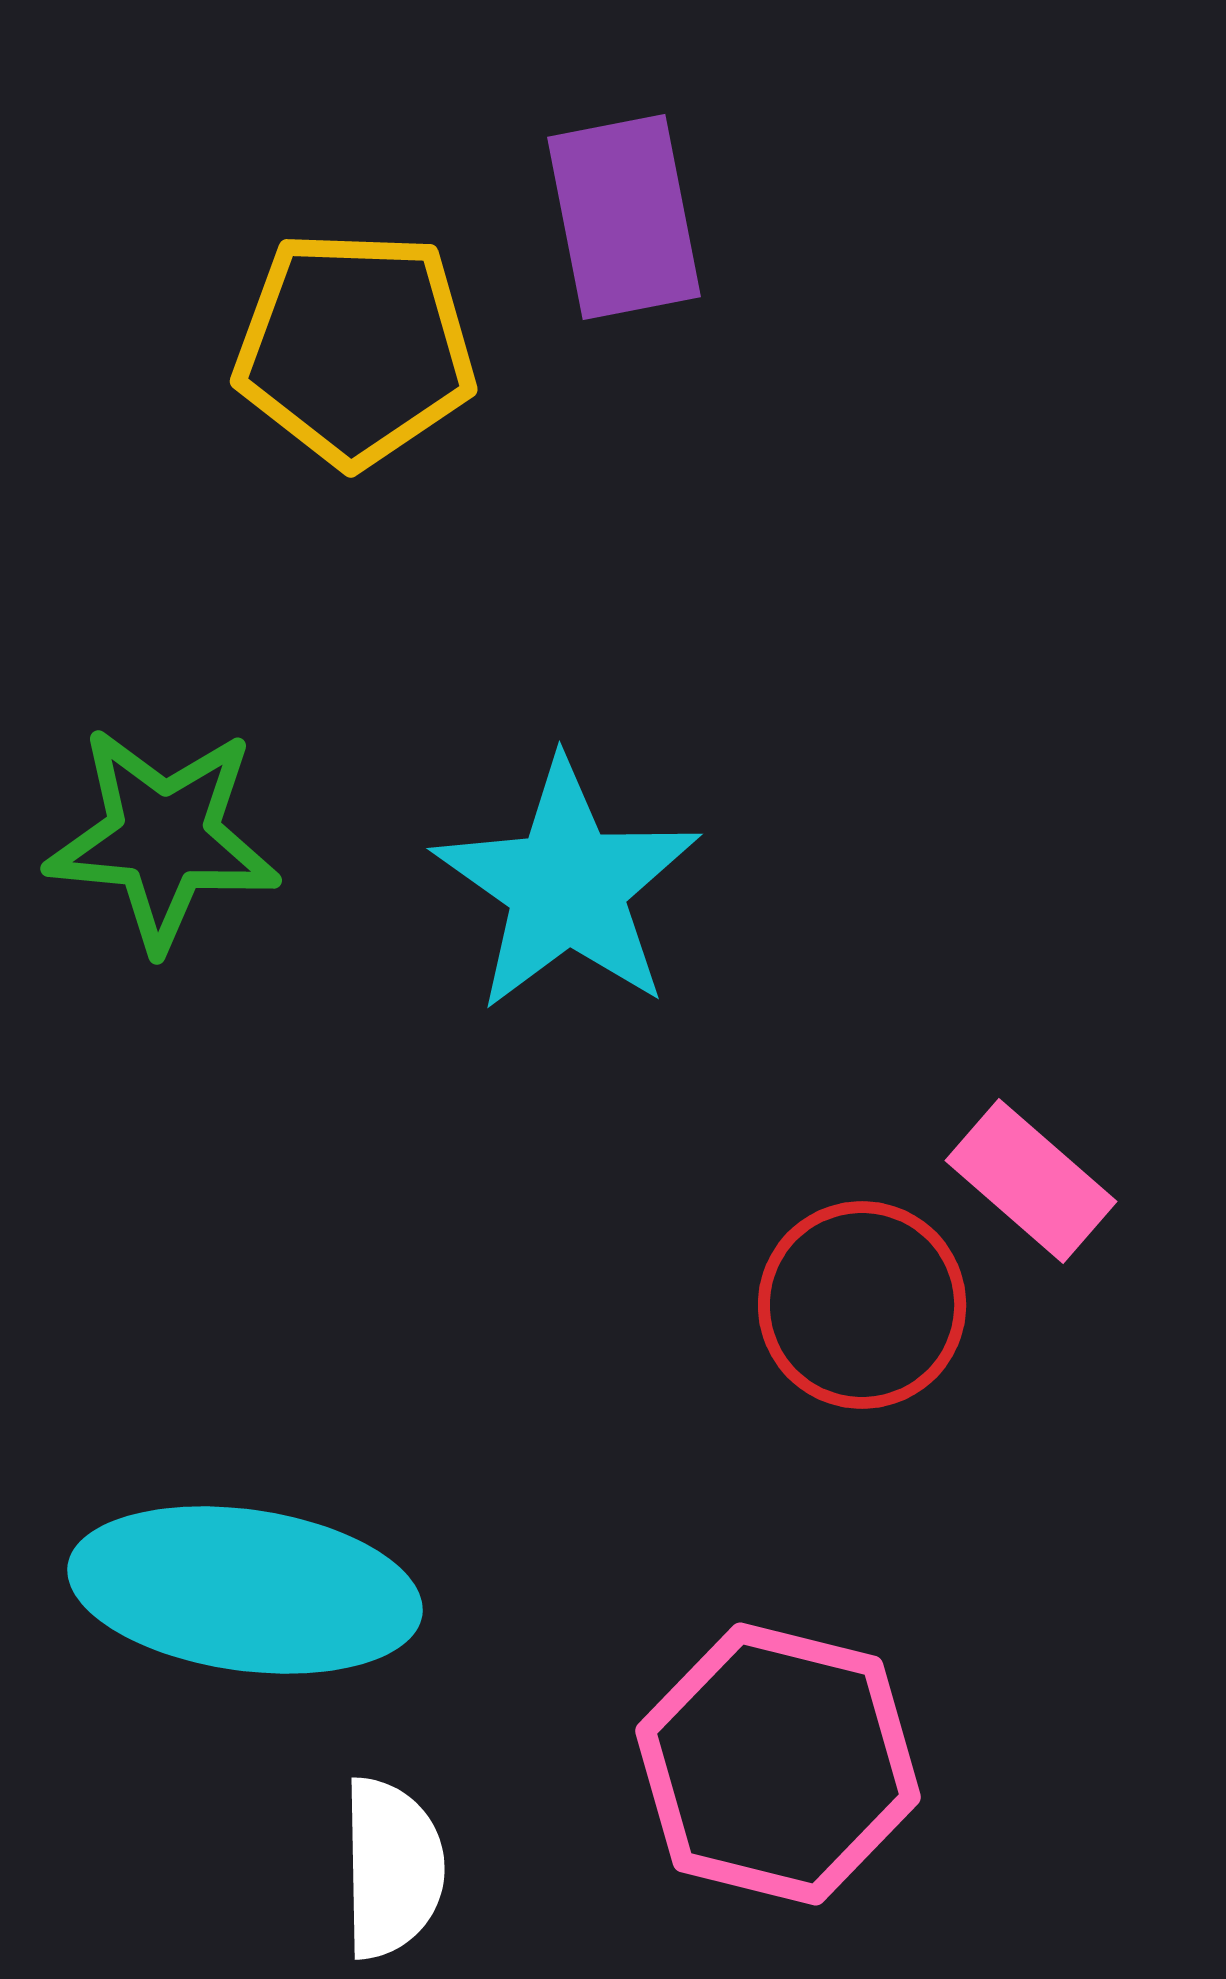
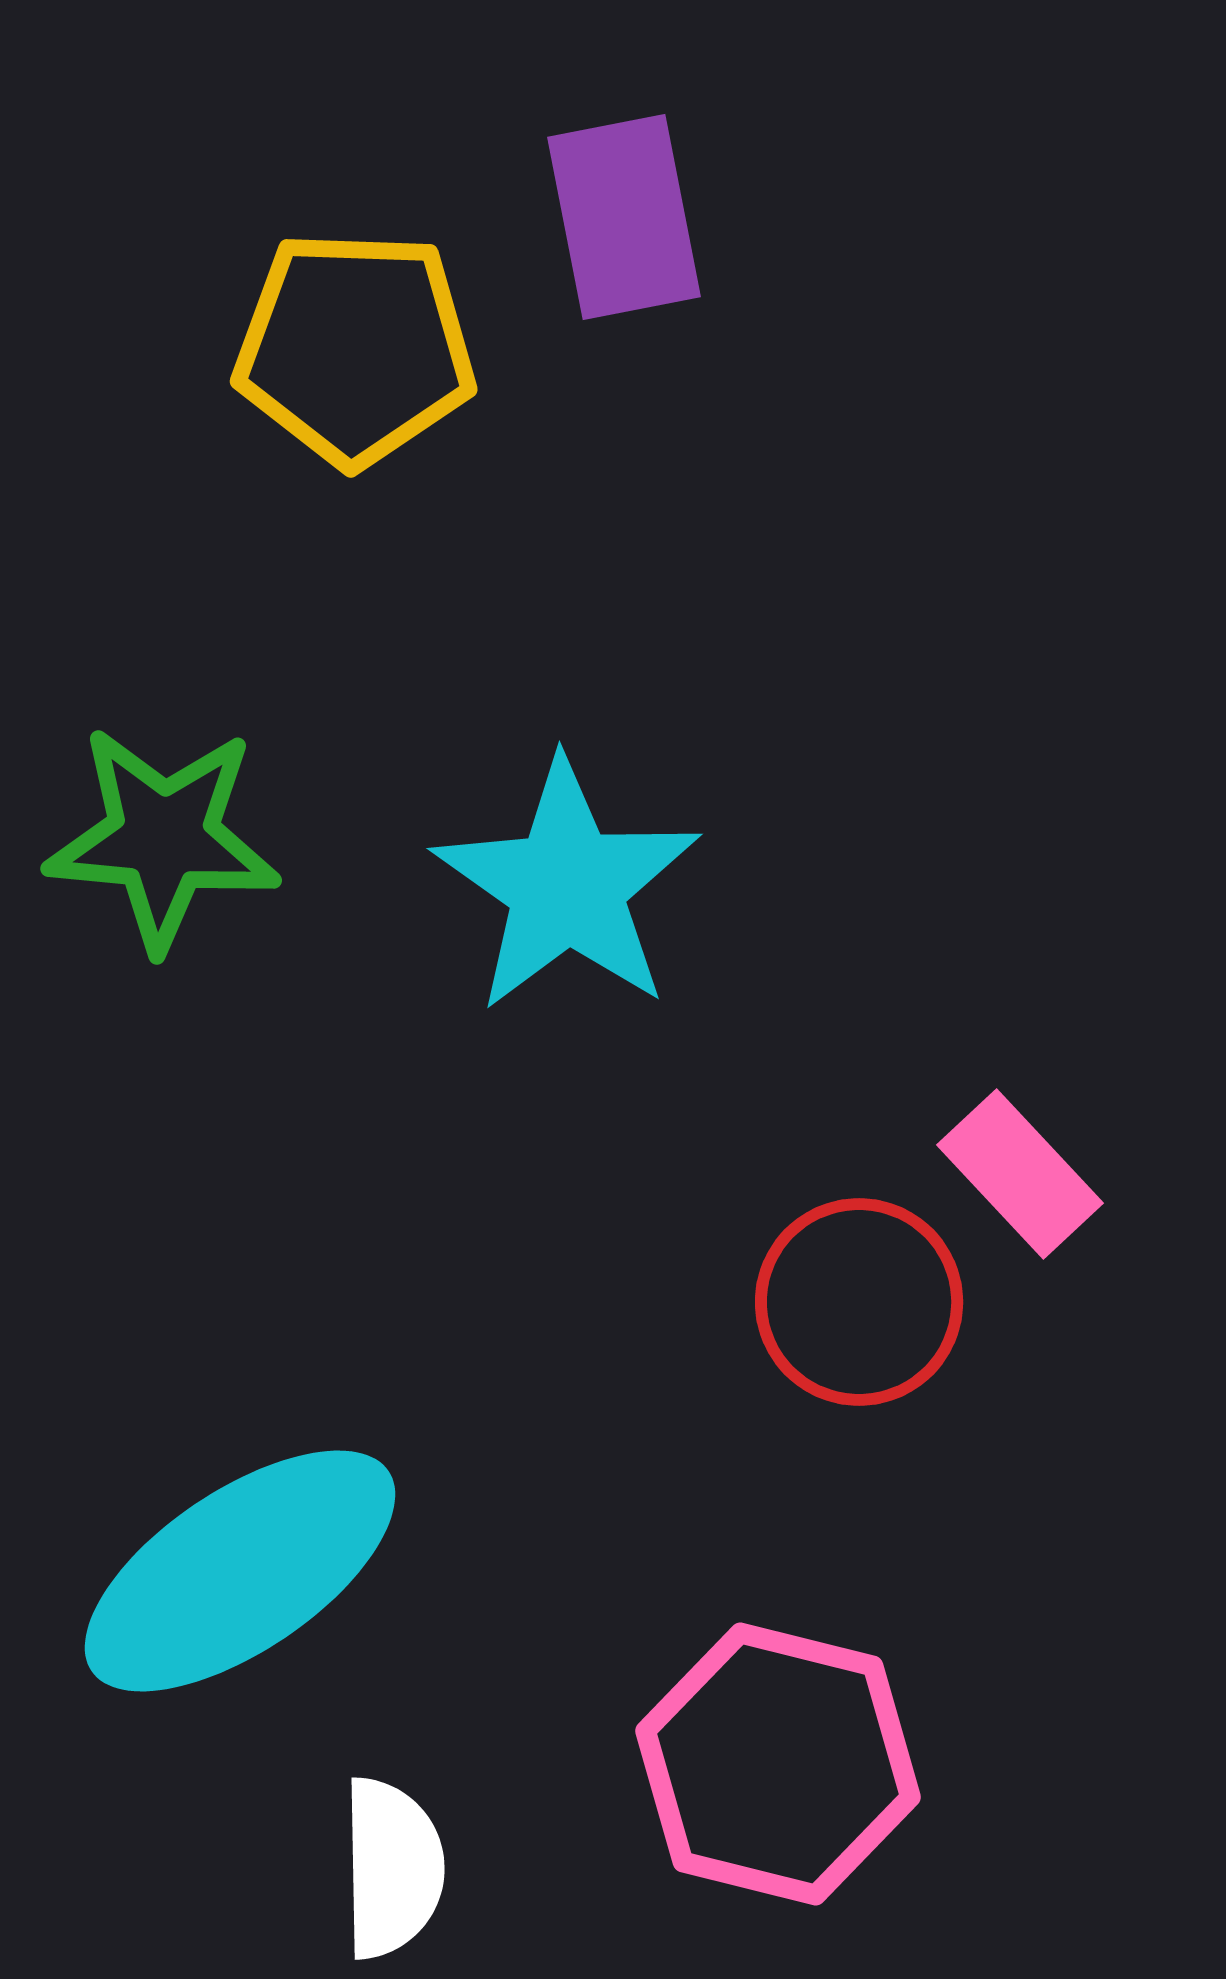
pink rectangle: moved 11 px left, 7 px up; rotated 6 degrees clockwise
red circle: moved 3 px left, 3 px up
cyan ellipse: moved 5 px left, 19 px up; rotated 42 degrees counterclockwise
